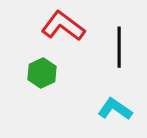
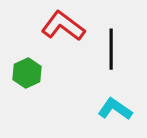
black line: moved 8 px left, 2 px down
green hexagon: moved 15 px left
